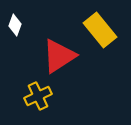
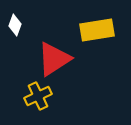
yellow rectangle: moved 3 px left; rotated 60 degrees counterclockwise
red triangle: moved 5 px left, 3 px down
